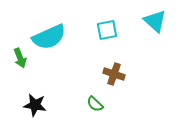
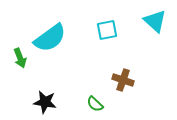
cyan semicircle: moved 1 px right, 1 px down; rotated 12 degrees counterclockwise
brown cross: moved 9 px right, 6 px down
black star: moved 10 px right, 3 px up
